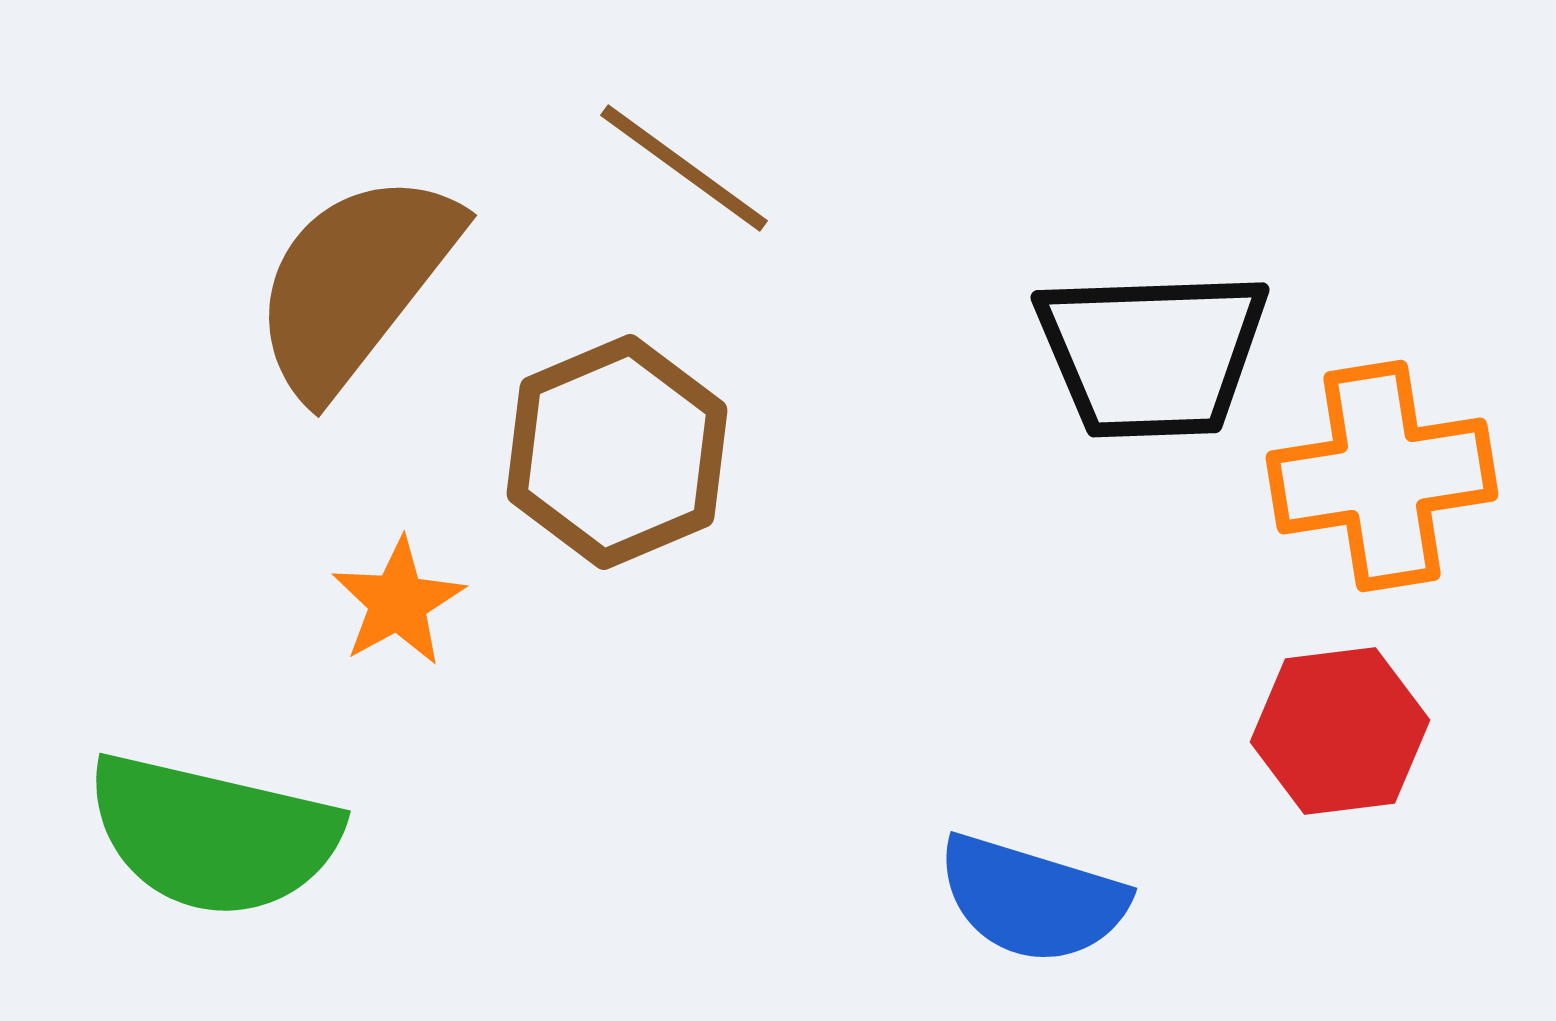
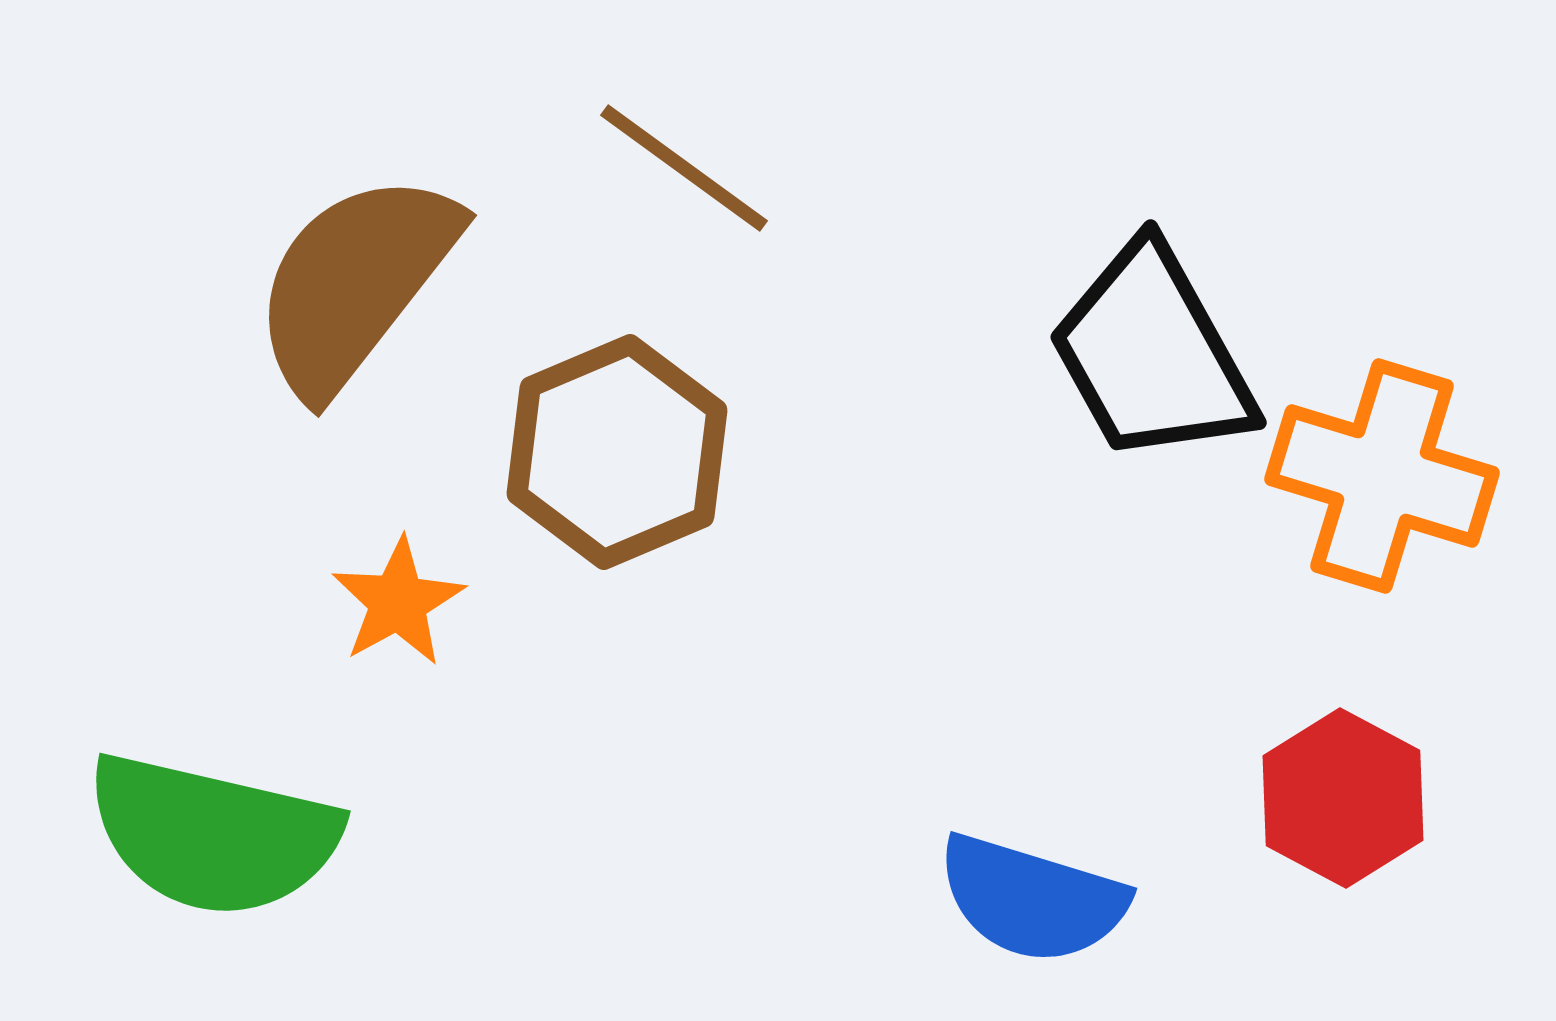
black trapezoid: rotated 63 degrees clockwise
orange cross: rotated 26 degrees clockwise
red hexagon: moved 3 px right, 67 px down; rotated 25 degrees counterclockwise
